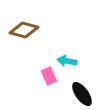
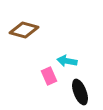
black ellipse: moved 2 px left, 2 px up; rotated 15 degrees clockwise
